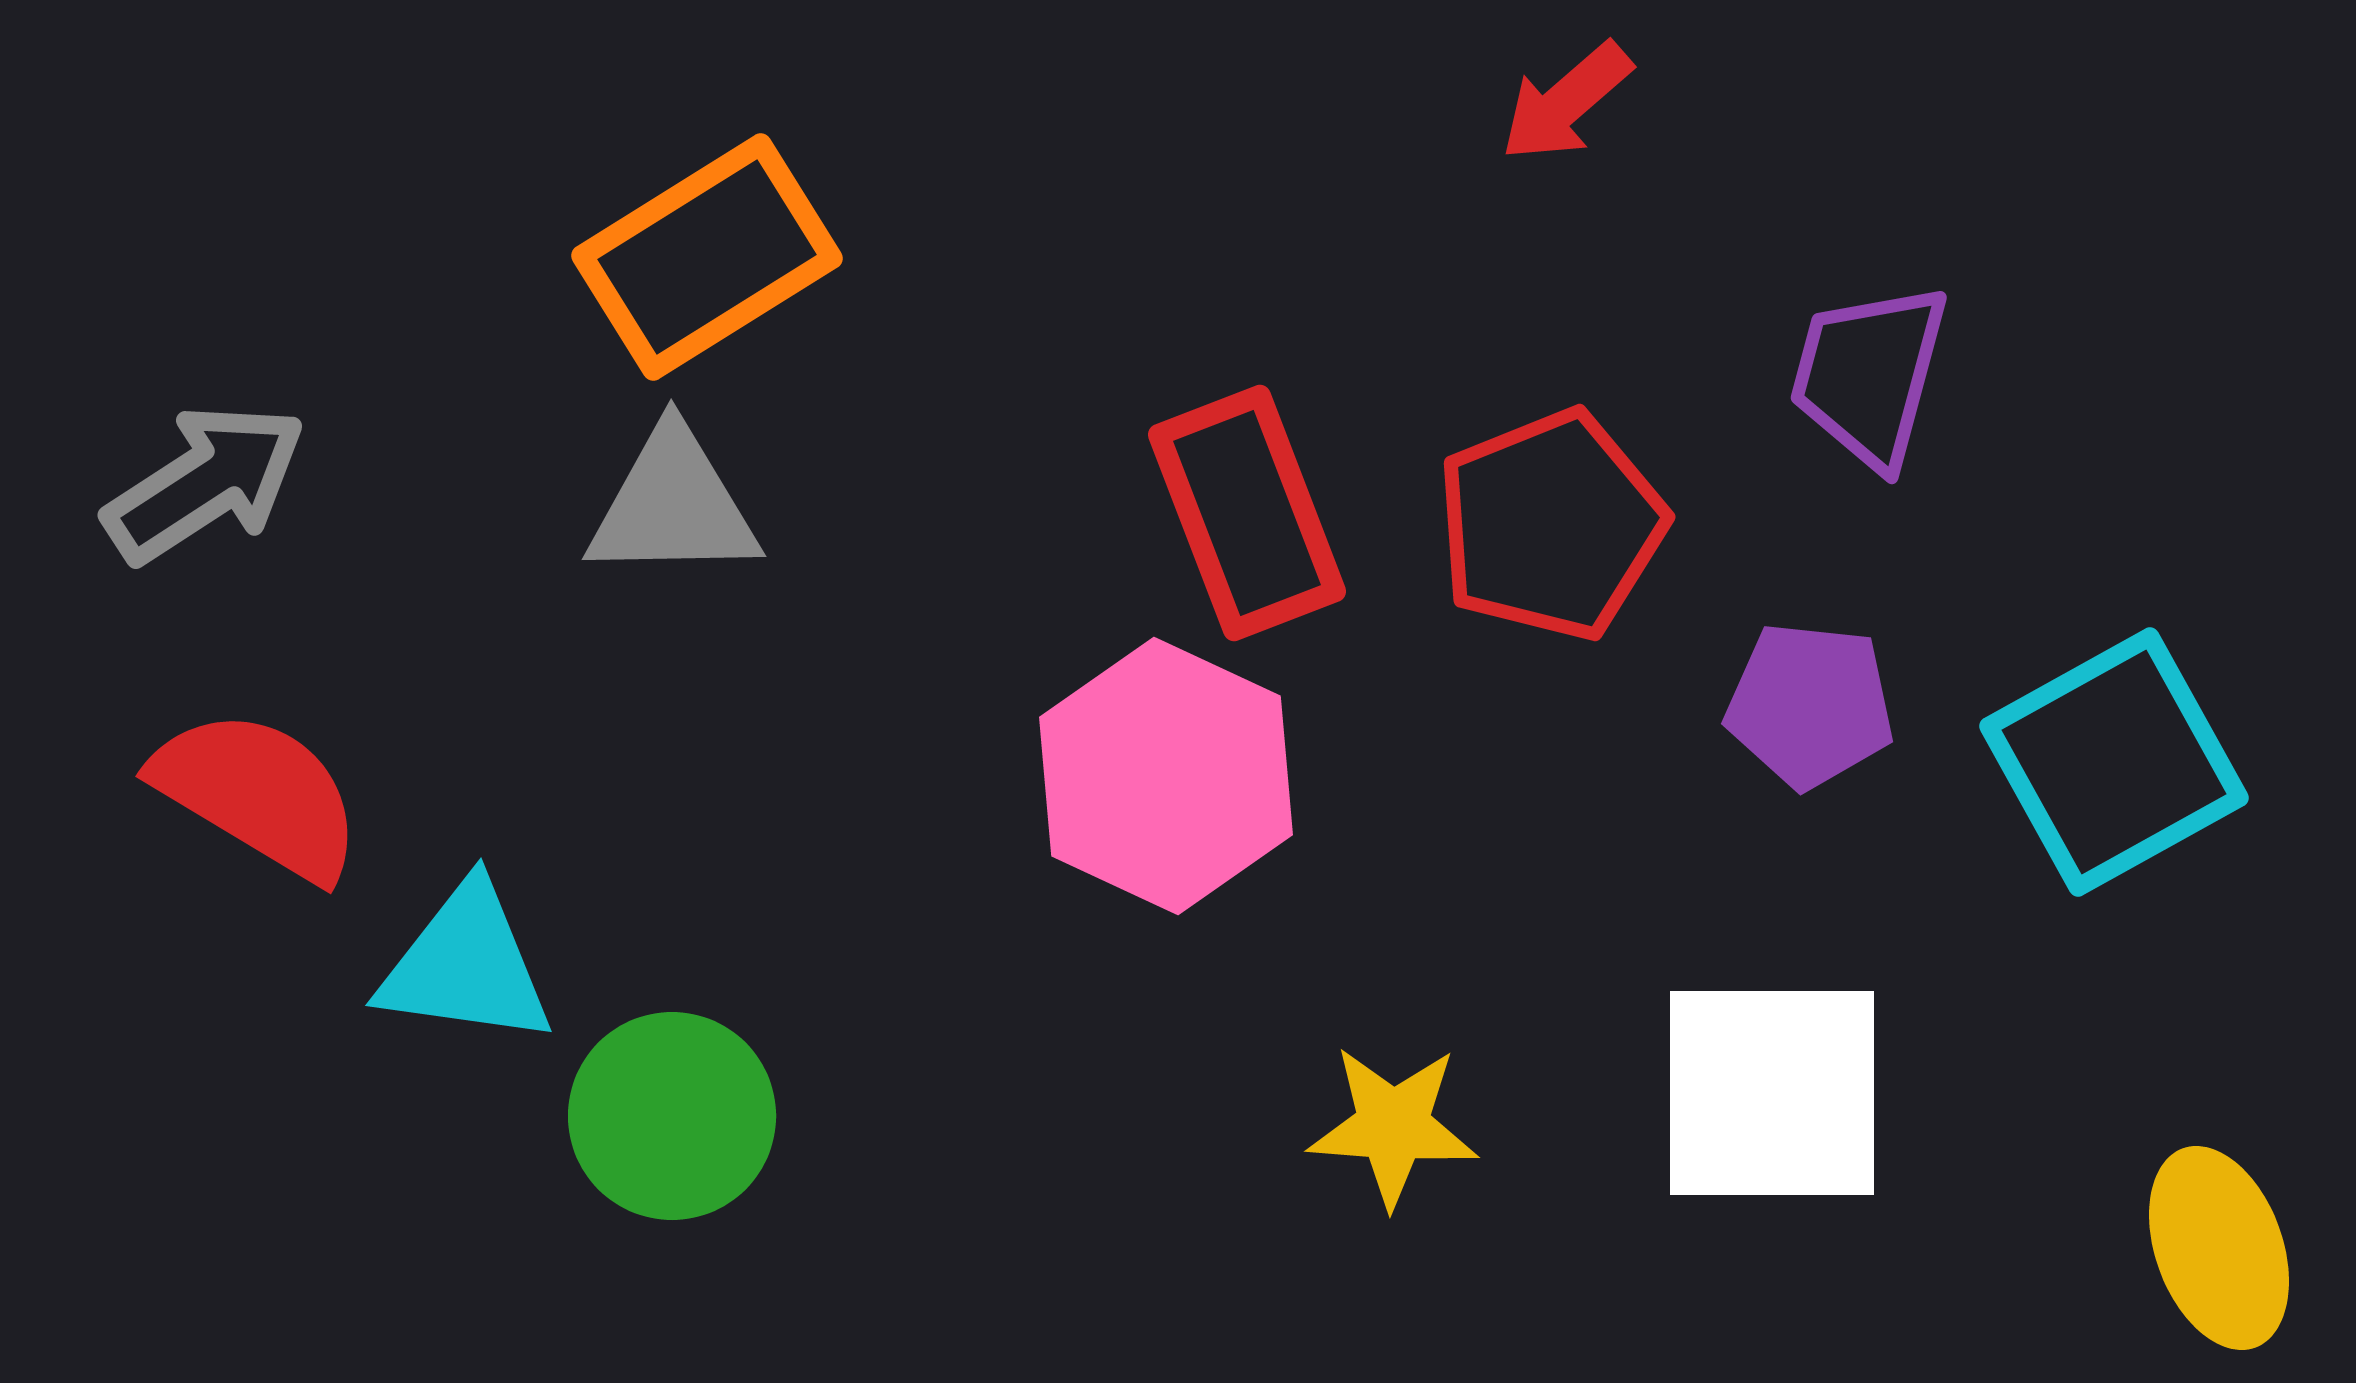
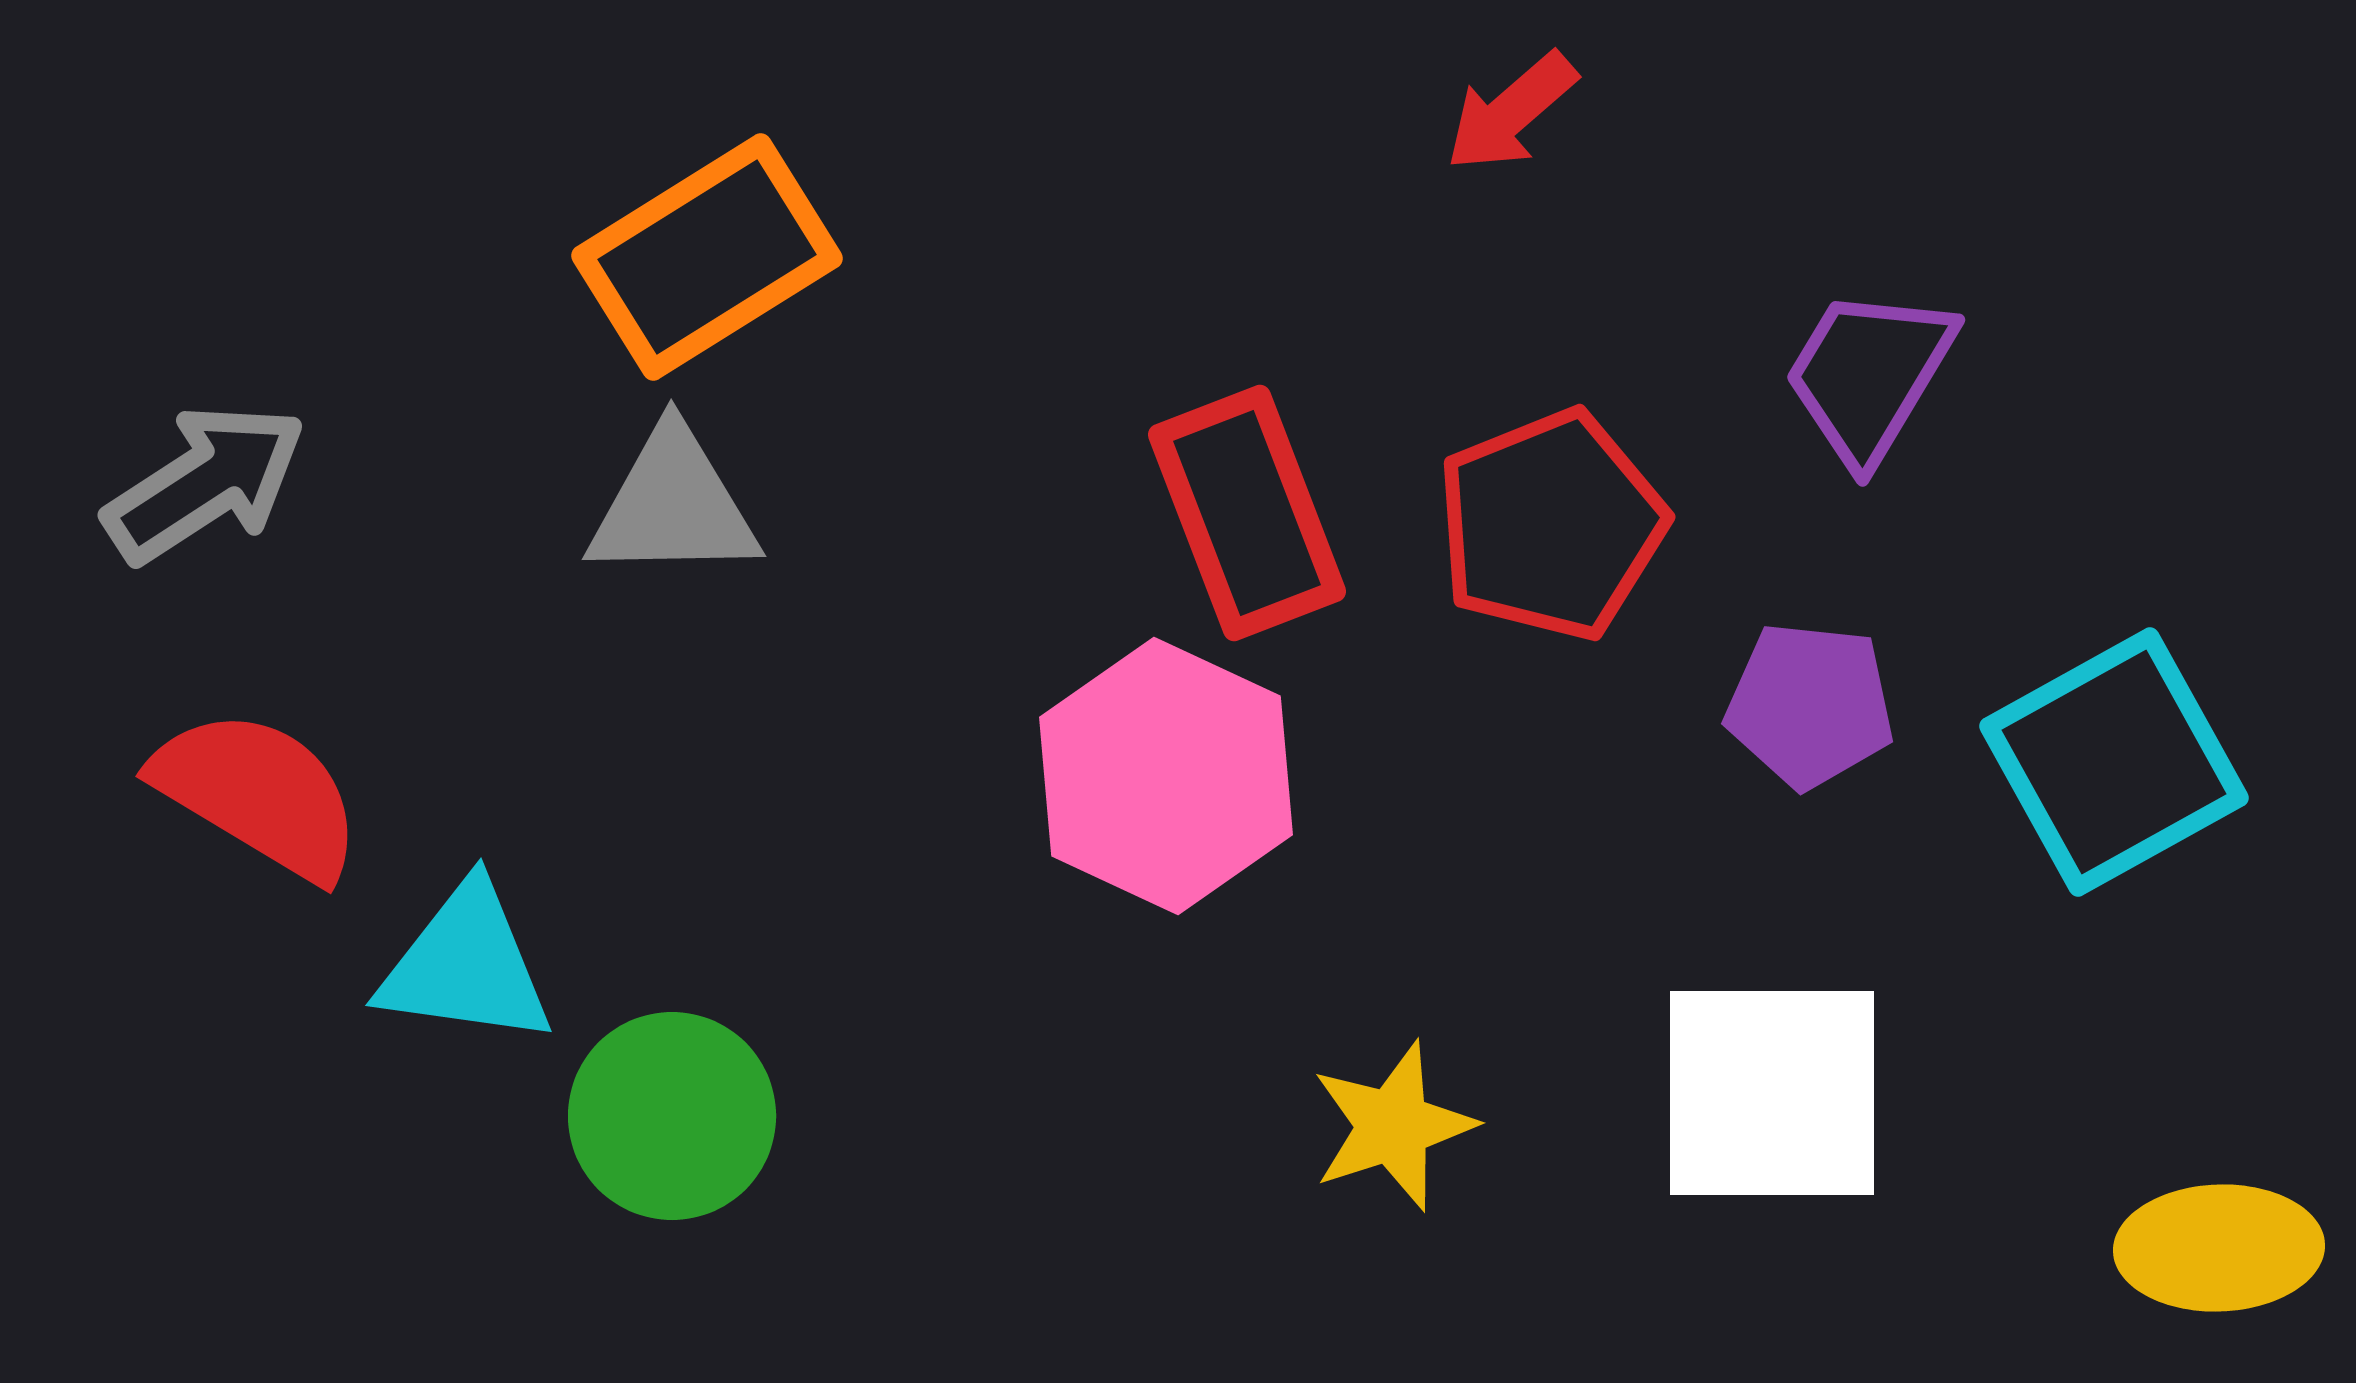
red arrow: moved 55 px left, 10 px down
purple trapezoid: rotated 16 degrees clockwise
yellow star: rotated 22 degrees counterclockwise
yellow ellipse: rotated 72 degrees counterclockwise
